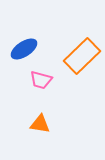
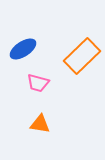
blue ellipse: moved 1 px left
pink trapezoid: moved 3 px left, 3 px down
